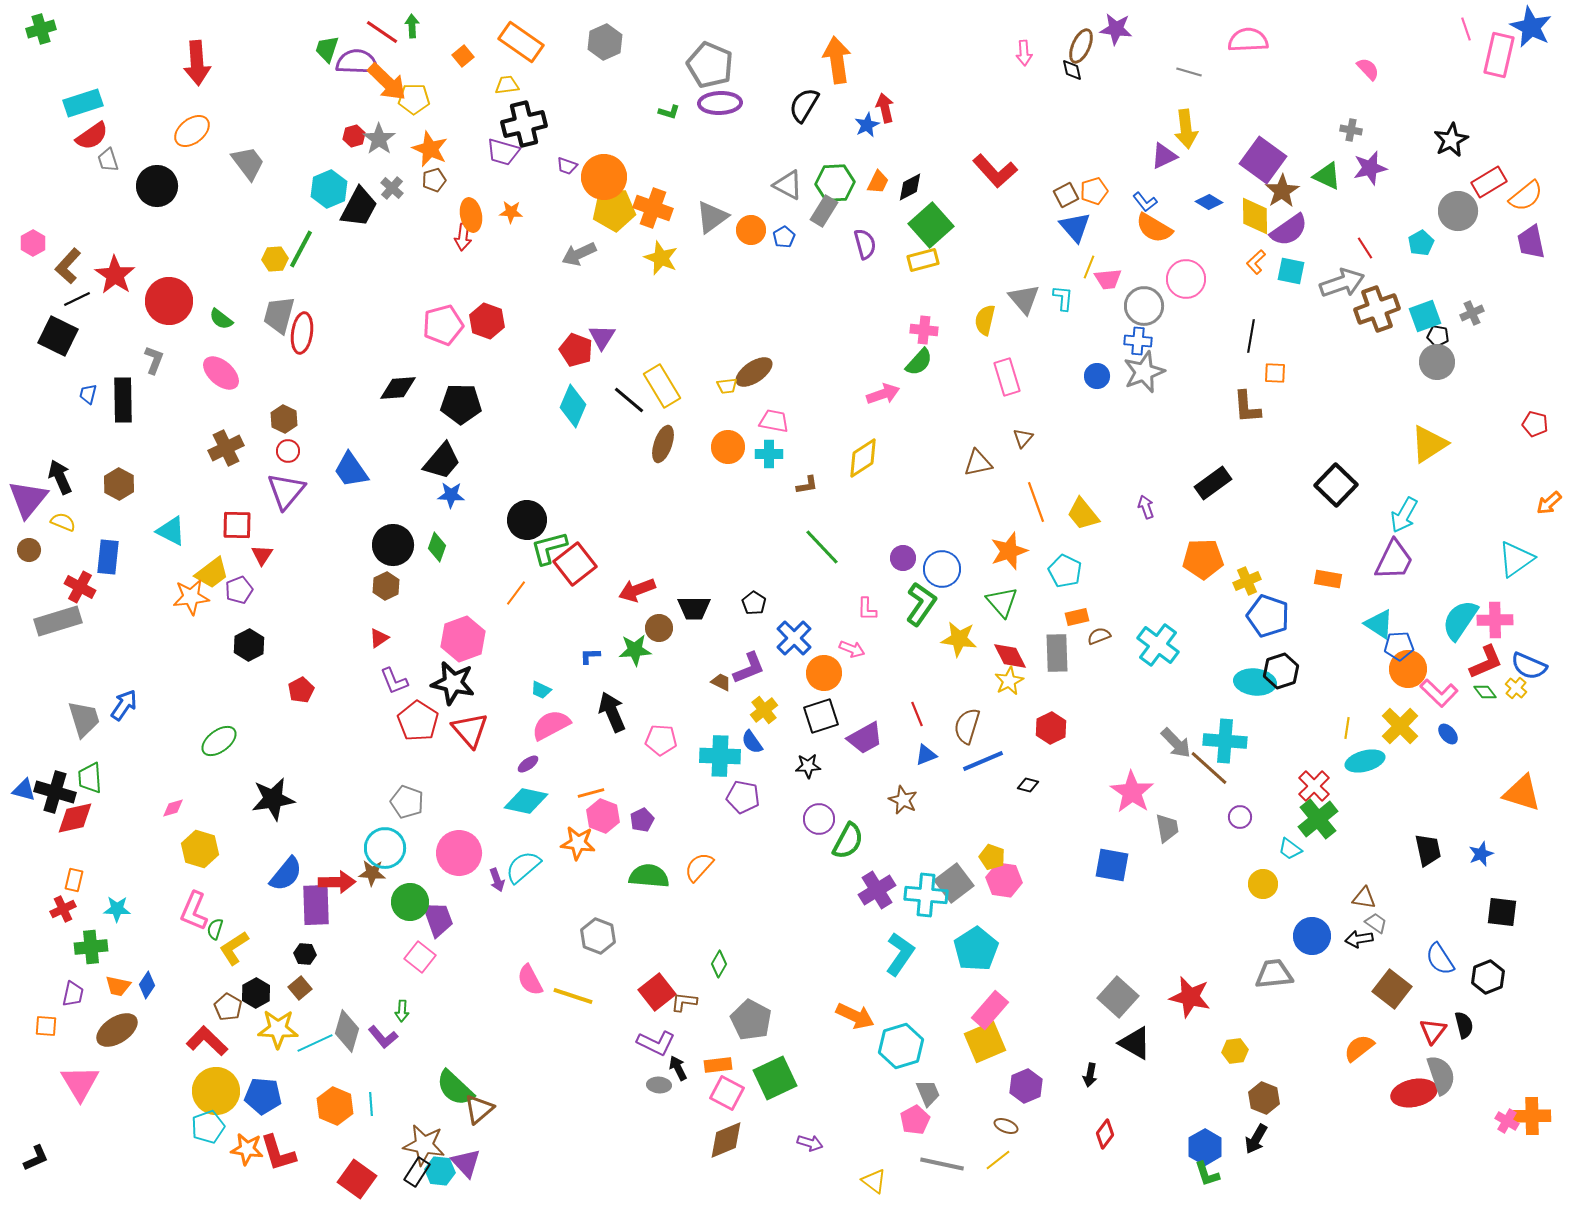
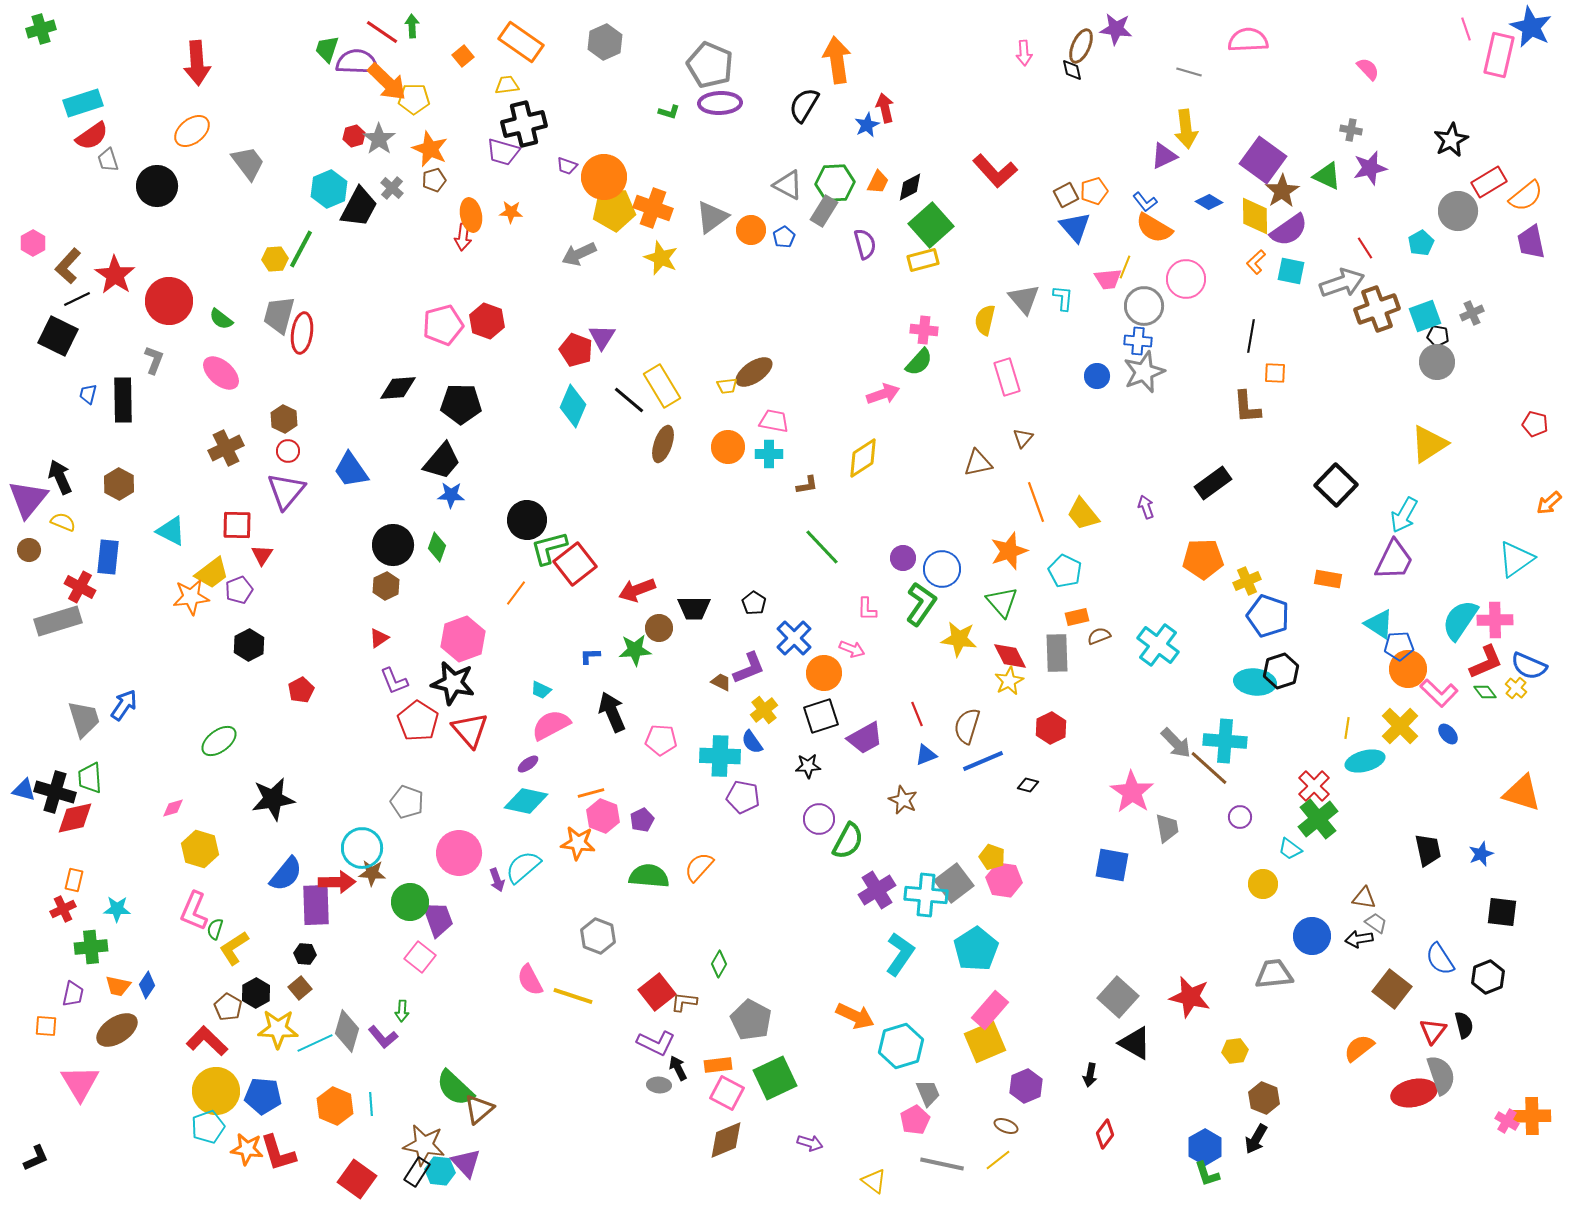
yellow line at (1089, 267): moved 36 px right
cyan circle at (385, 848): moved 23 px left
